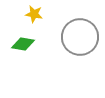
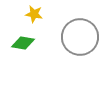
green diamond: moved 1 px up
